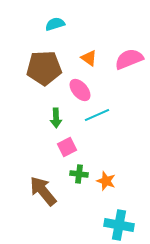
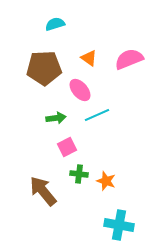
green arrow: rotated 96 degrees counterclockwise
